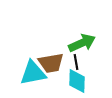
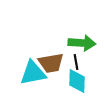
green arrow: rotated 28 degrees clockwise
